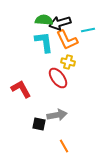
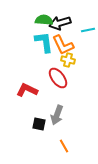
orange L-shape: moved 4 px left, 5 px down
yellow cross: moved 2 px up
red L-shape: moved 6 px right, 1 px down; rotated 35 degrees counterclockwise
gray arrow: rotated 120 degrees clockwise
